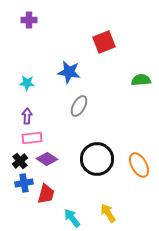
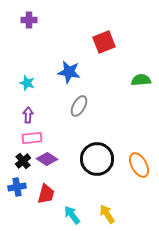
cyan star: rotated 14 degrees clockwise
purple arrow: moved 1 px right, 1 px up
black cross: moved 3 px right
blue cross: moved 7 px left, 4 px down
yellow arrow: moved 1 px left, 1 px down
cyan arrow: moved 3 px up
